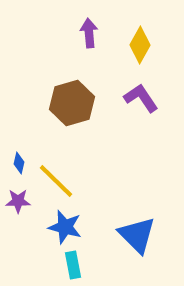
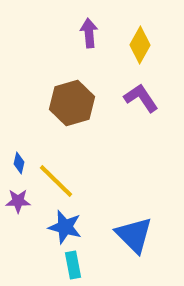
blue triangle: moved 3 px left
